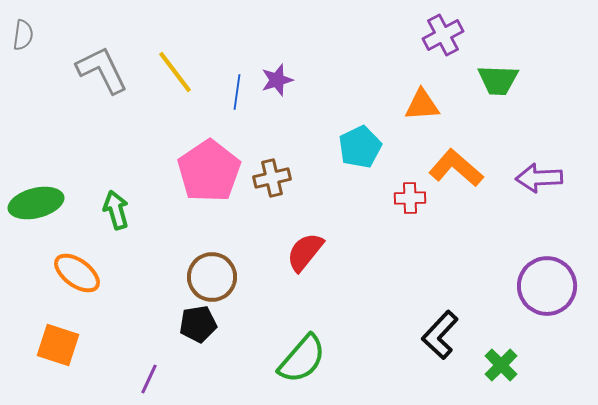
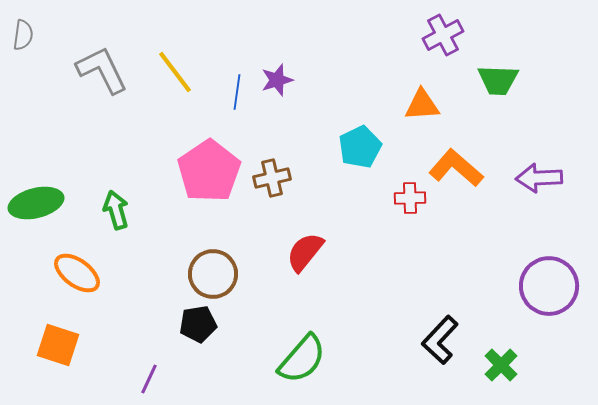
brown circle: moved 1 px right, 3 px up
purple circle: moved 2 px right
black L-shape: moved 5 px down
